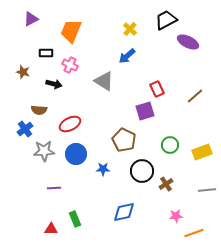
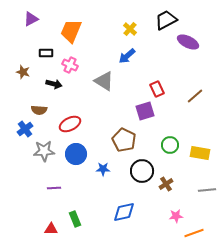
yellow rectangle: moved 2 px left, 1 px down; rotated 30 degrees clockwise
